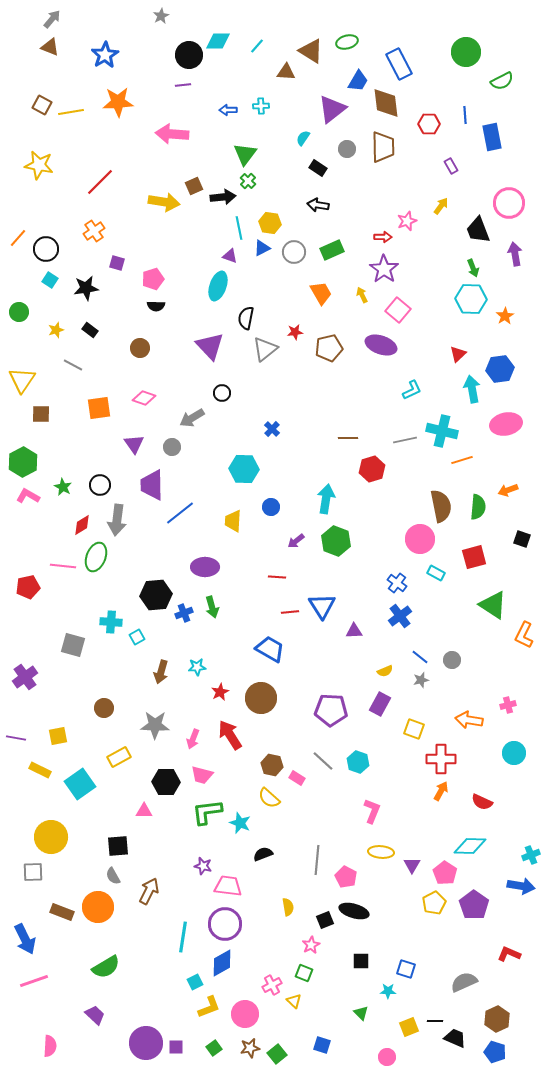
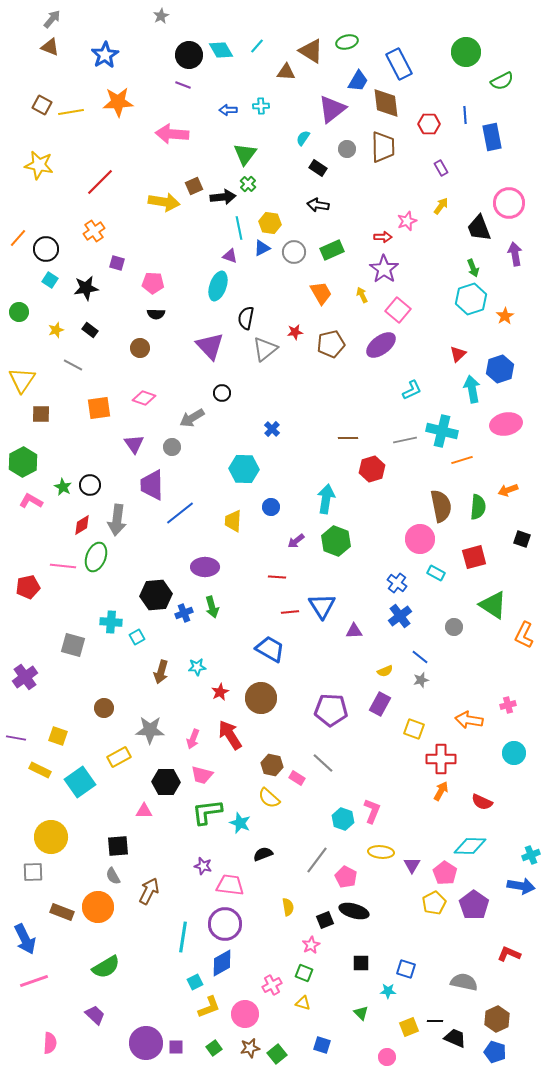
cyan diamond at (218, 41): moved 3 px right, 9 px down; rotated 60 degrees clockwise
purple line at (183, 85): rotated 28 degrees clockwise
purple rectangle at (451, 166): moved 10 px left, 2 px down
green cross at (248, 181): moved 3 px down
black trapezoid at (478, 230): moved 1 px right, 2 px up
pink pentagon at (153, 279): moved 4 px down; rotated 20 degrees clockwise
cyan hexagon at (471, 299): rotated 20 degrees counterclockwise
black semicircle at (156, 306): moved 8 px down
purple ellipse at (381, 345): rotated 56 degrees counterclockwise
brown pentagon at (329, 348): moved 2 px right, 4 px up
blue hexagon at (500, 369): rotated 12 degrees counterclockwise
black circle at (100, 485): moved 10 px left
pink L-shape at (28, 496): moved 3 px right, 5 px down
gray circle at (452, 660): moved 2 px right, 33 px up
gray star at (155, 725): moved 5 px left, 5 px down
yellow square at (58, 736): rotated 30 degrees clockwise
gray line at (323, 761): moved 2 px down
cyan hexagon at (358, 762): moved 15 px left, 57 px down
cyan square at (80, 784): moved 2 px up
gray line at (317, 860): rotated 32 degrees clockwise
pink trapezoid at (228, 886): moved 2 px right, 1 px up
black square at (361, 961): moved 2 px down
gray semicircle at (464, 982): rotated 36 degrees clockwise
yellow triangle at (294, 1001): moved 9 px right, 2 px down; rotated 28 degrees counterclockwise
pink semicircle at (50, 1046): moved 3 px up
